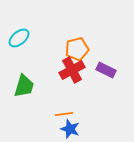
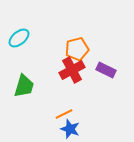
orange line: rotated 18 degrees counterclockwise
